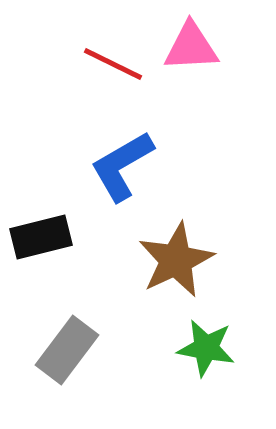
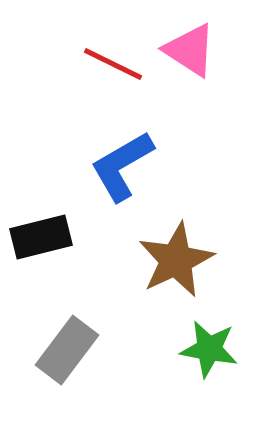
pink triangle: moved 1 px left, 3 px down; rotated 36 degrees clockwise
green star: moved 3 px right, 1 px down
